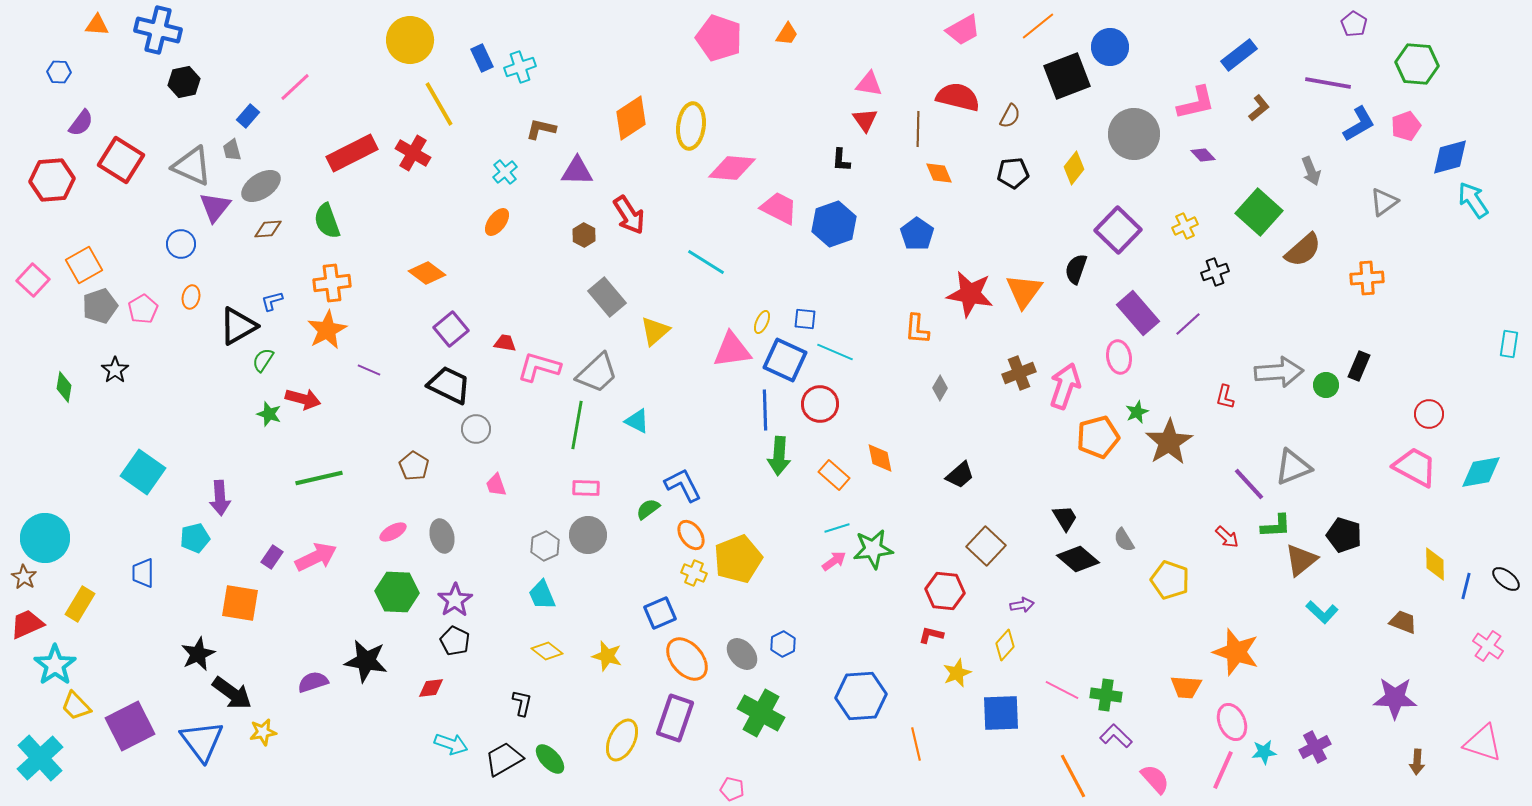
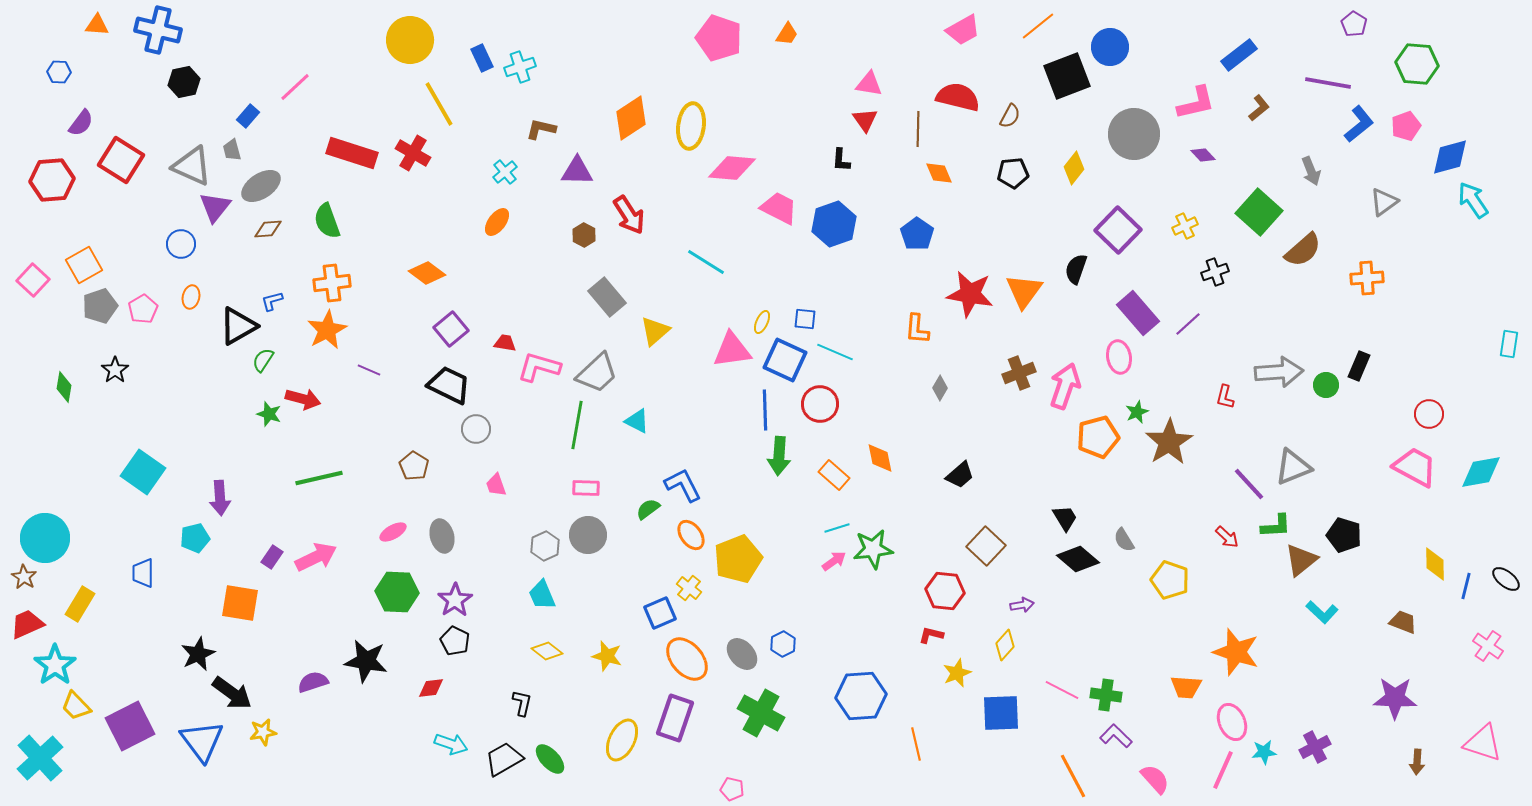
blue L-shape at (1359, 124): rotated 9 degrees counterclockwise
red rectangle at (352, 153): rotated 45 degrees clockwise
yellow cross at (694, 573): moved 5 px left, 15 px down; rotated 15 degrees clockwise
